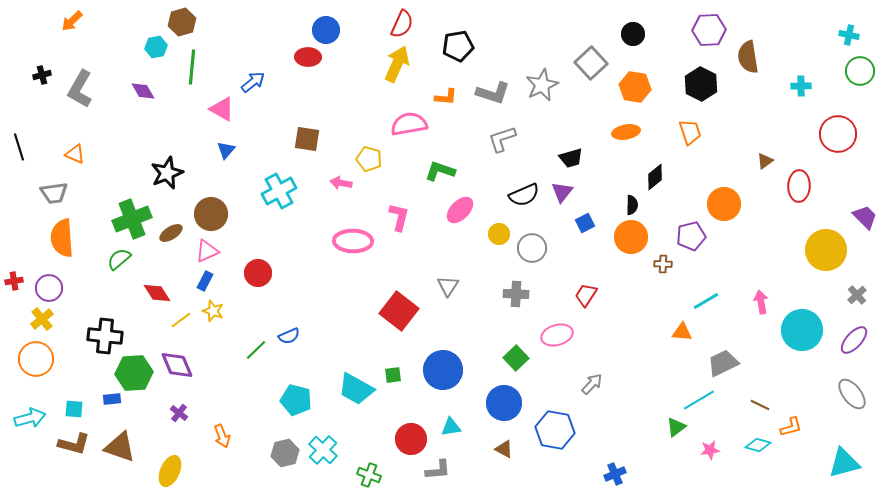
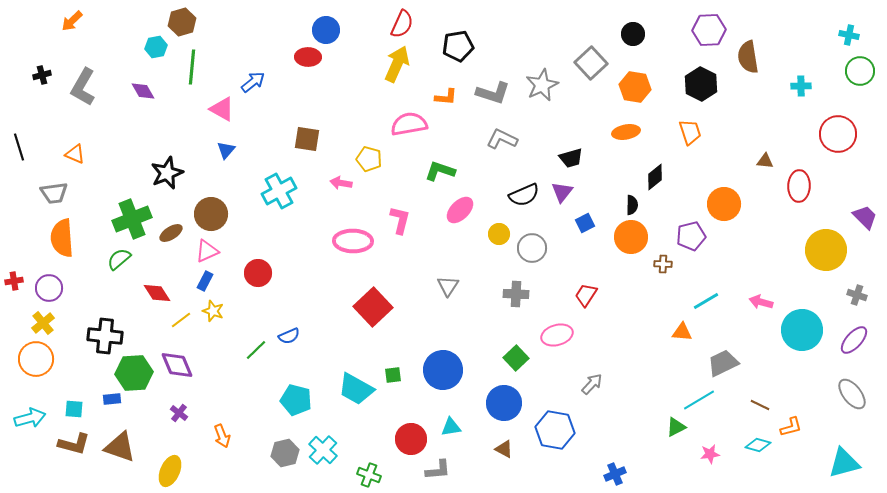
gray L-shape at (80, 89): moved 3 px right, 2 px up
gray L-shape at (502, 139): rotated 44 degrees clockwise
brown triangle at (765, 161): rotated 42 degrees clockwise
pink L-shape at (399, 217): moved 1 px right, 3 px down
gray cross at (857, 295): rotated 30 degrees counterclockwise
pink arrow at (761, 302): rotated 65 degrees counterclockwise
red square at (399, 311): moved 26 px left, 4 px up; rotated 9 degrees clockwise
yellow cross at (42, 319): moved 1 px right, 4 px down
green triangle at (676, 427): rotated 10 degrees clockwise
pink star at (710, 450): moved 4 px down
